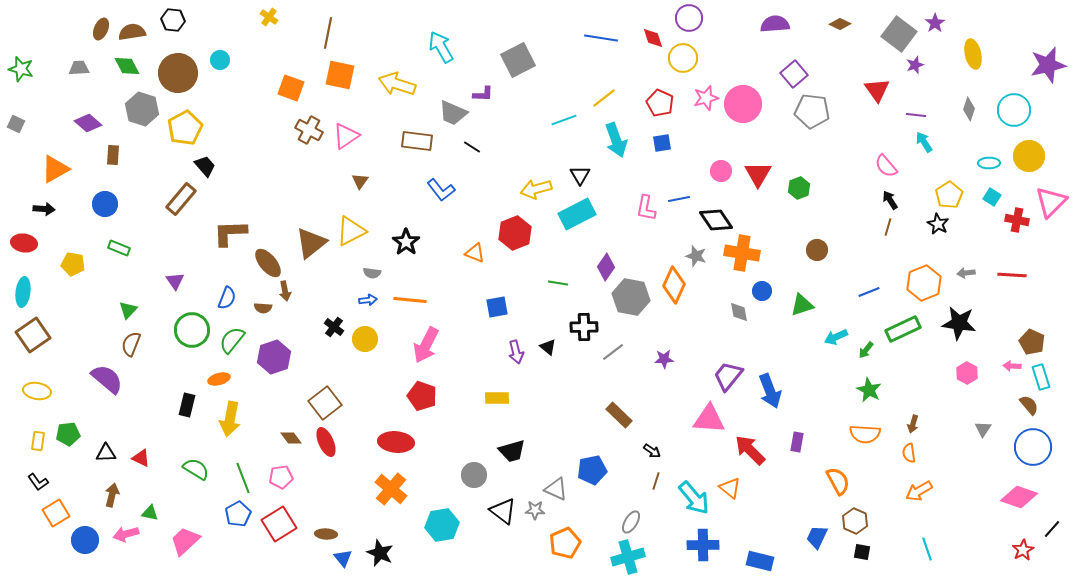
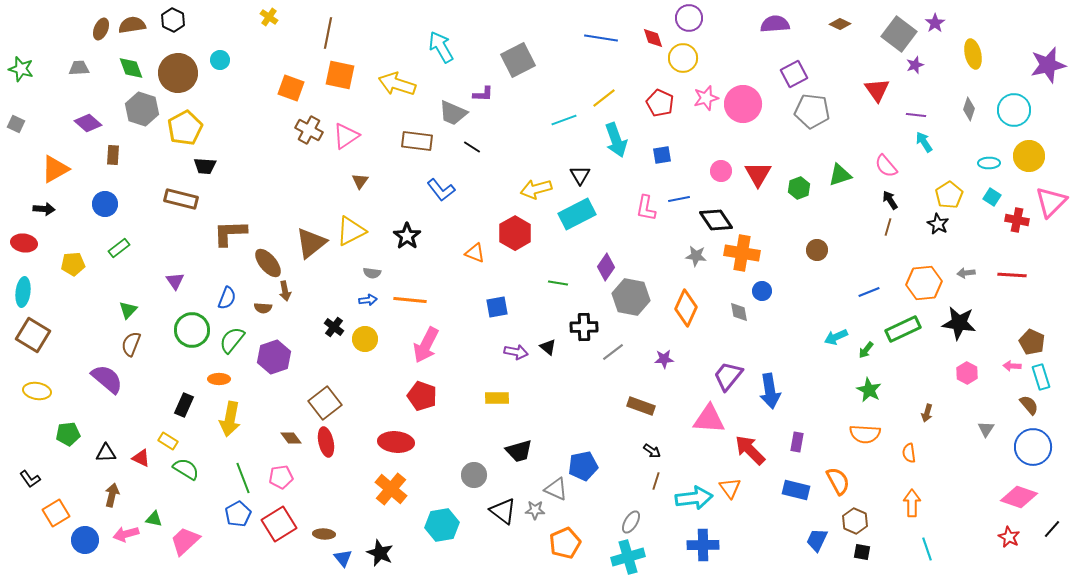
black hexagon at (173, 20): rotated 20 degrees clockwise
brown semicircle at (132, 32): moved 7 px up
green diamond at (127, 66): moved 4 px right, 2 px down; rotated 8 degrees clockwise
purple square at (794, 74): rotated 12 degrees clockwise
blue square at (662, 143): moved 12 px down
black trapezoid at (205, 166): rotated 135 degrees clockwise
brown rectangle at (181, 199): rotated 64 degrees clockwise
red hexagon at (515, 233): rotated 8 degrees counterclockwise
black star at (406, 242): moved 1 px right, 6 px up
green rectangle at (119, 248): rotated 60 degrees counterclockwise
gray star at (696, 256): rotated 10 degrees counterclockwise
yellow pentagon at (73, 264): rotated 15 degrees counterclockwise
orange hexagon at (924, 283): rotated 16 degrees clockwise
orange diamond at (674, 285): moved 12 px right, 23 px down
green triangle at (802, 305): moved 38 px right, 130 px up
brown square at (33, 335): rotated 24 degrees counterclockwise
purple arrow at (516, 352): rotated 65 degrees counterclockwise
orange ellipse at (219, 379): rotated 15 degrees clockwise
blue arrow at (770, 391): rotated 12 degrees clockwise
black rectangle at (187, 405): moved 3 px left; rotated 10 degrees clockwise
brown rectangle at (619, 415): moved 22 px right, 9 px up; rotated 24 degrees counterclockwise
brown arrow at (913, 424): moved 14 px right, 11 px up
gray triangle at (983, 429): moved 3 px right
yellow rectangle at (38, 441): moved 130 px right; rotated 66 degrees counterclockwise
red ellipse at (326, 442): rotated 12 degrees clockwise
black trapezoid at (512, 451): moved 7 px right
green semicircle at (196, 469): moved 10 px left
blue pentagon at (592, 470): moved 9 px left, 4 px up
black L-shape at (38, 482): moved 8 px left, 3 px up
orange triangle at (730, 488): rotated 15 degrees clockwise
orange arrow at (919, 491): moved 7 px left, 12 px down; rotated 120 degrees clockwise
cyan arrow at (694, 498): rotated 57 degrees counterclockwise
green triangle at (150, 513): moved 4 px right, 6 px down
brown ellipse at (326, 534): moved 2 px left
blue trapezoid at (817, 537): moved 3 px down
red star at (1023, 550): moved 14 px left, 13 px up; rotated 15 degrees counterclockwise
blue rectangle at (760, 561): moved 36 px right, 71 px up
